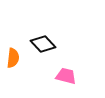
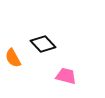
orange semicircle: rotated 144 degrees clockwise
